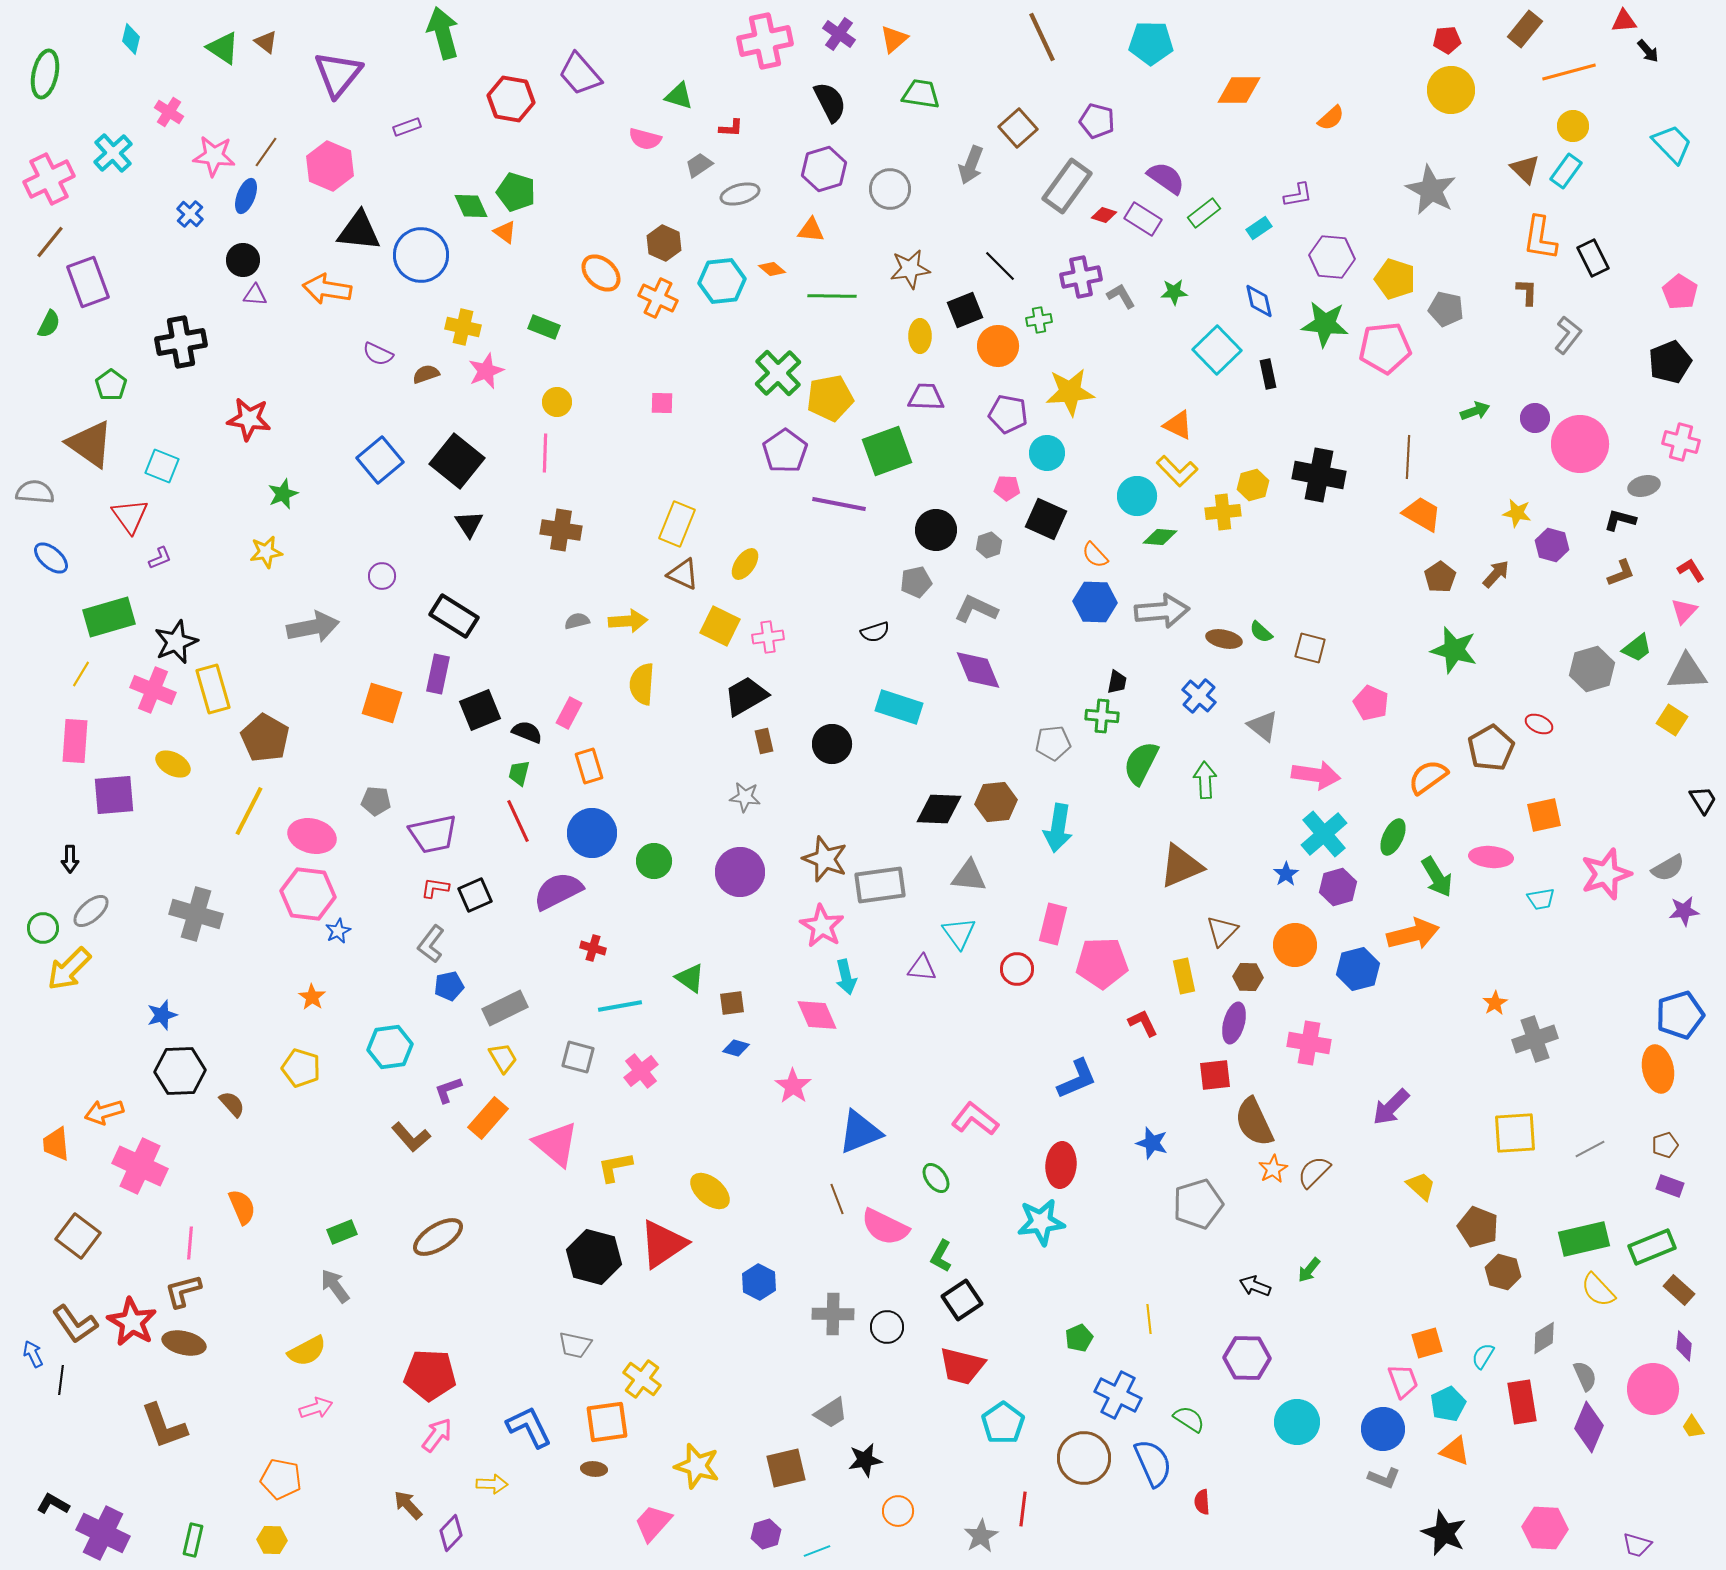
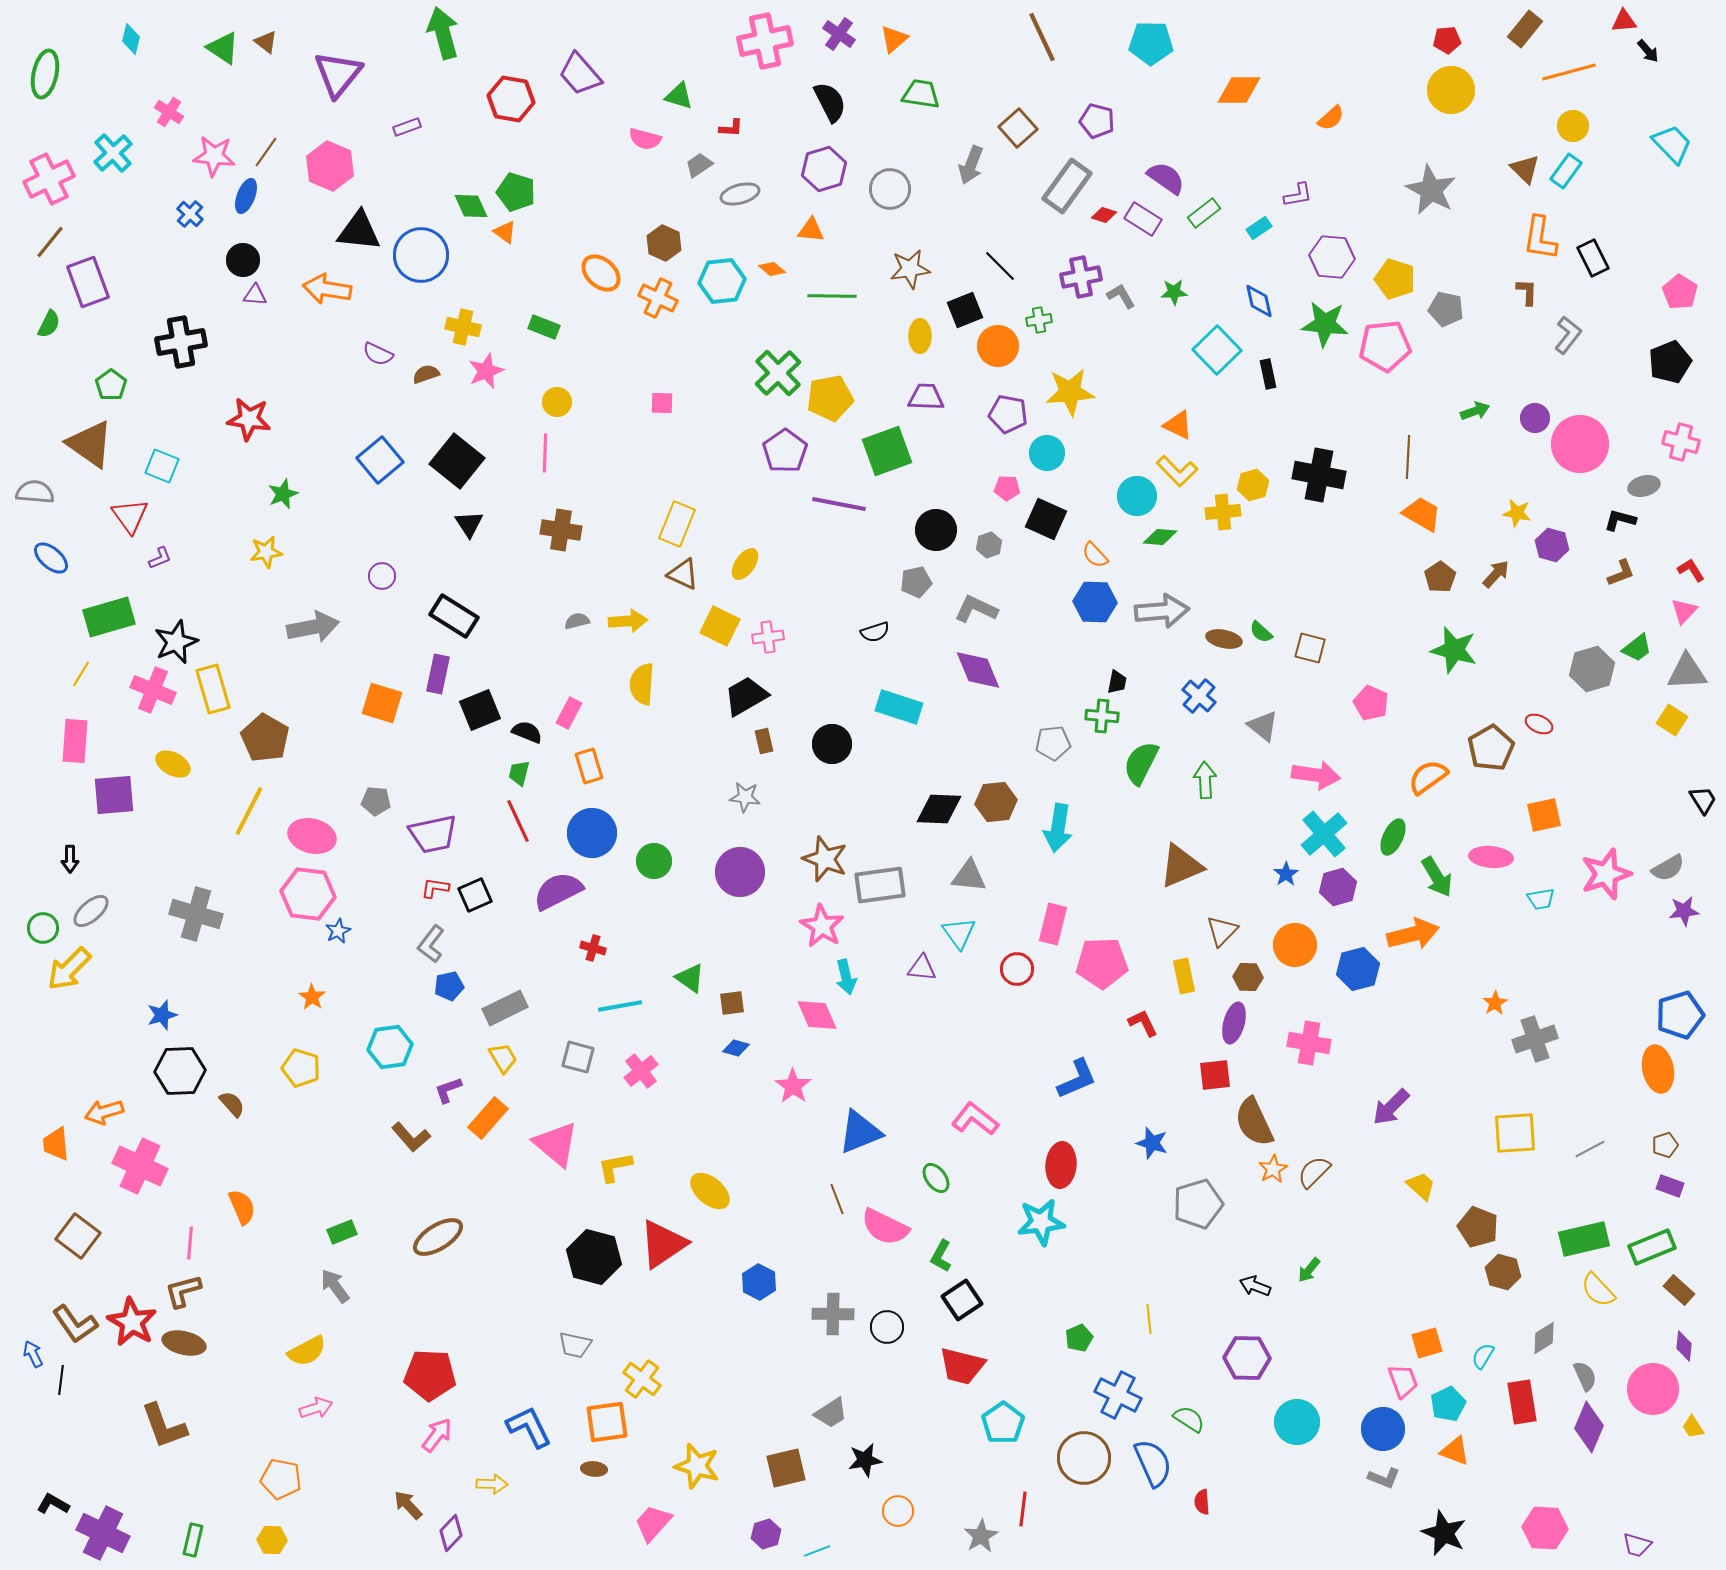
pink pentagon at (1385, 348): moved 2 px up
